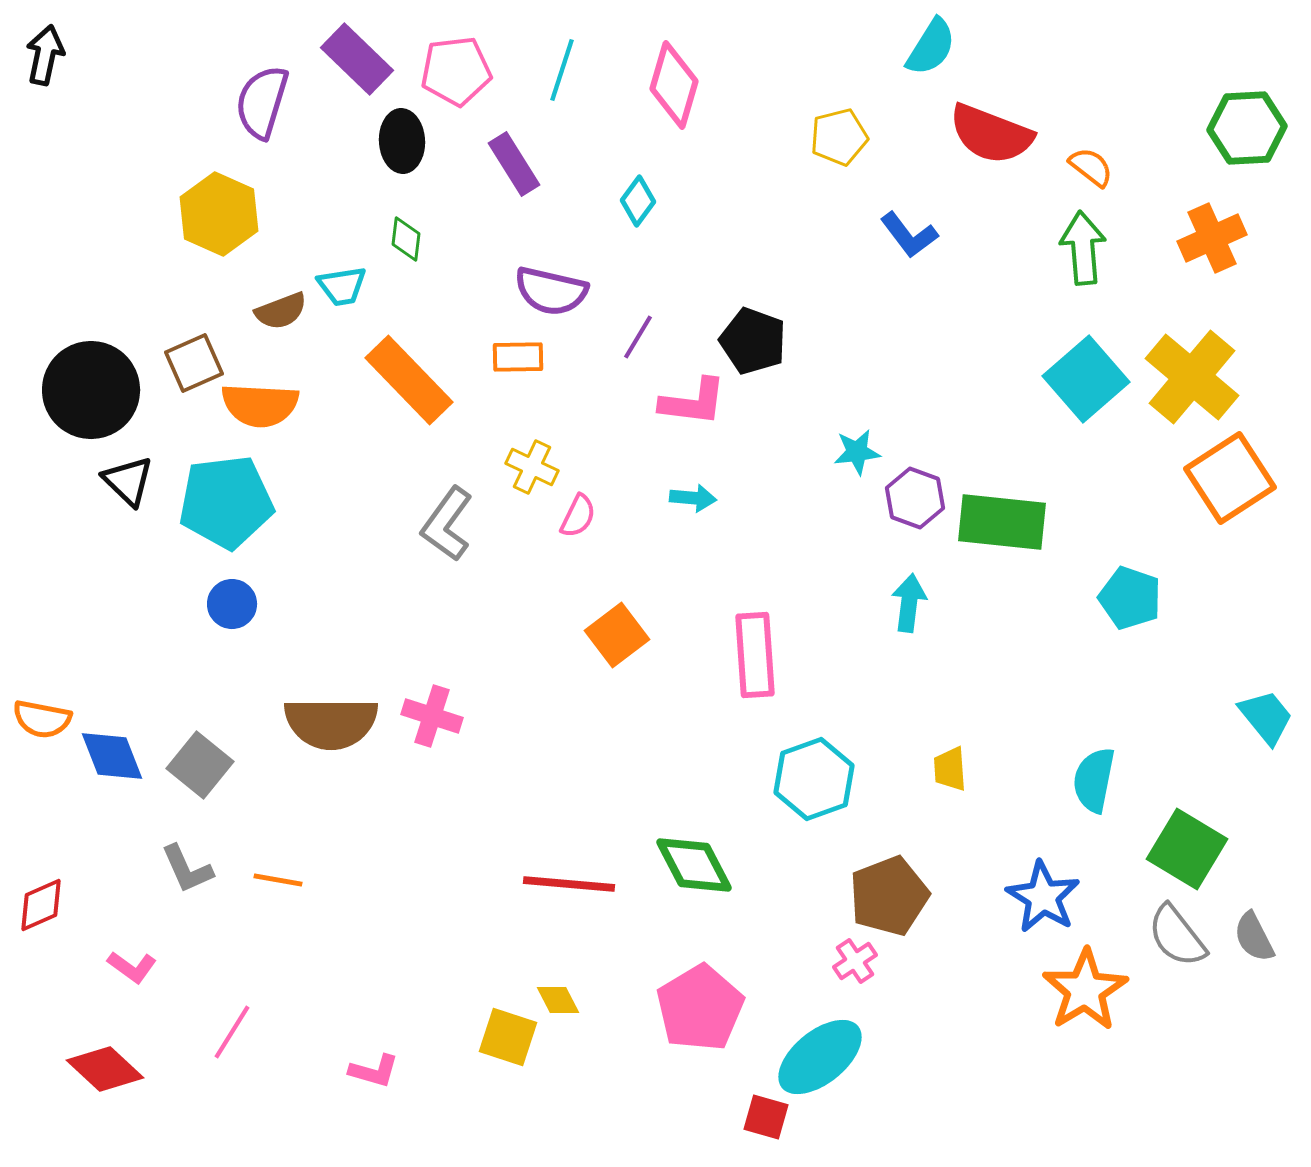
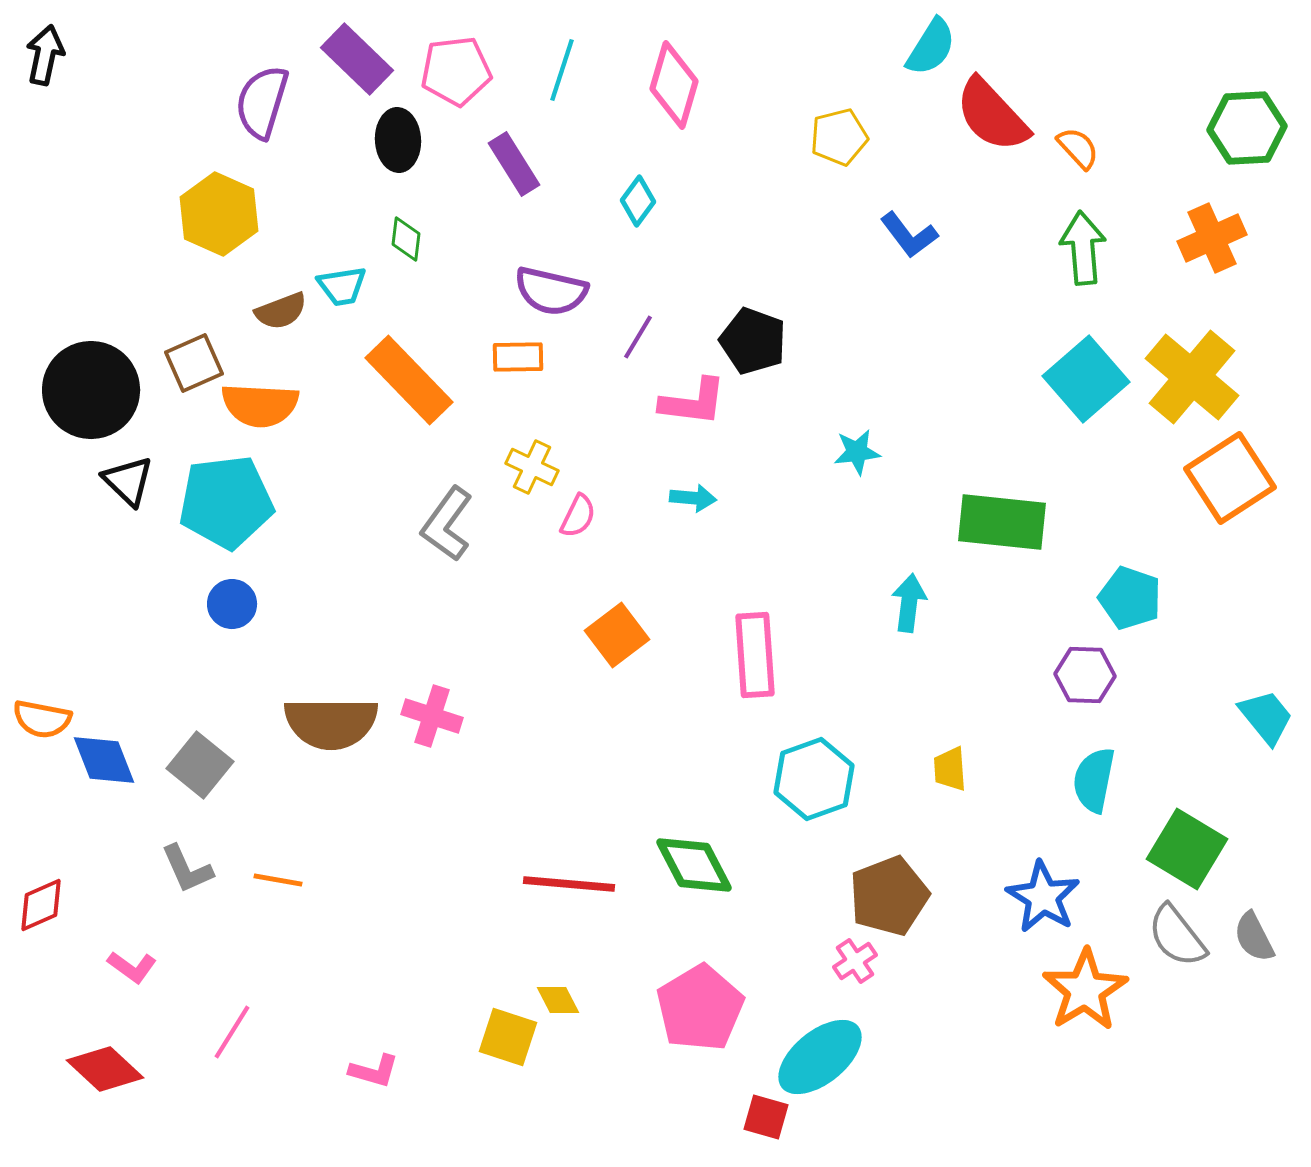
red semicircle at (991, 134): moved 1 px right, 19 px up; rotated 26 degrees clockwise
black ellipse at (402, 141): moved 4 px left, 1 px up
orange semicircle at (1091, 167): moved 13 px left, 19 px up; rotated 9 degrees clockwise
purple hexagon at (915, 498): moved 170 px right, 177 px down; rotated 18 degrees counterclockwise
blue diamond at (112, 756): moved 8 px left, 4 px down
